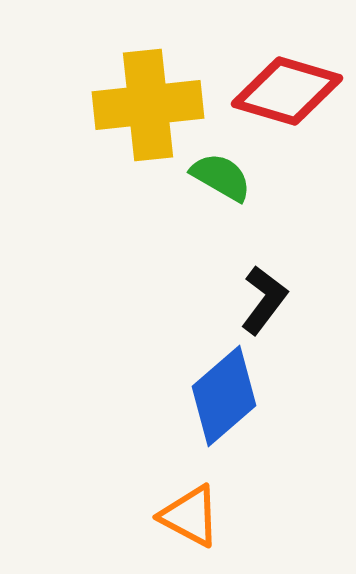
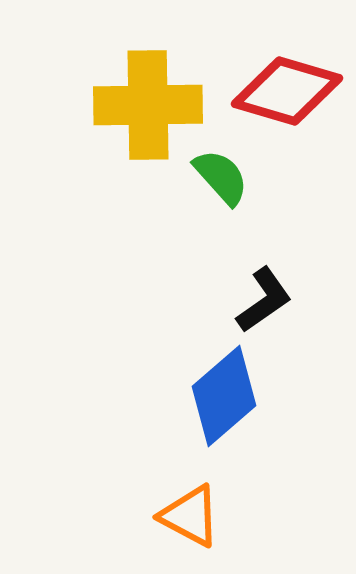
yellow cross: rotated 5 degrees clockwise
green semicircle: rotated 18 degrees clockwise
black L-shape: rotated 18 degrees clockwise
